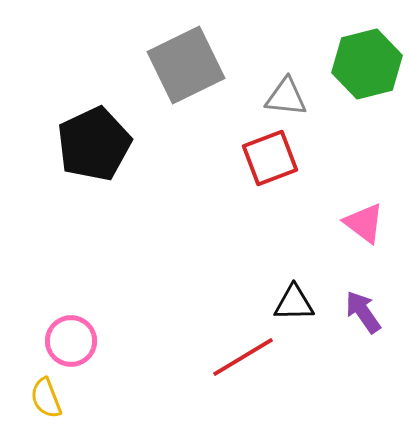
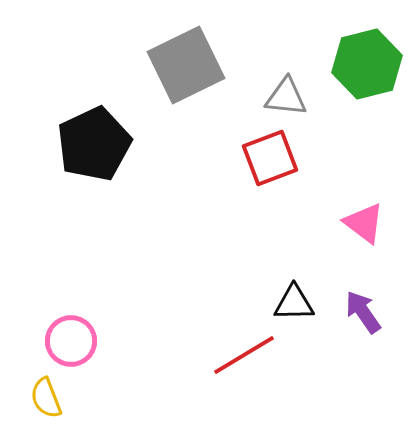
red line: moved 1 px right, 2 px up
